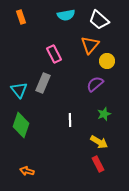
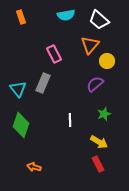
cyan triangle: moved 1 px left, 1 px up
orange arrow: moved 7 px right, 4 px up
